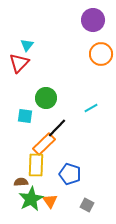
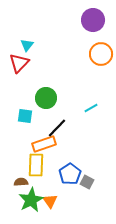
orange rectangle: rotated 25 degrees clockwise
blue pentagon: rotated 20 degrees clockwise
green star: moved 1 px down
gray square: moved 23 px up
